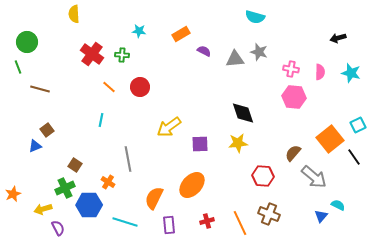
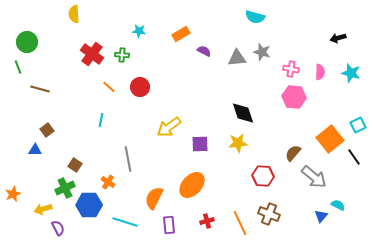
gray star at (259, 52): moved 3 px right
gray triangle at (235, 59): moved 2 px right, 1 px up
blue triangle at (35, 146): moved 4 px down; rotated 24 degrees clockwise
